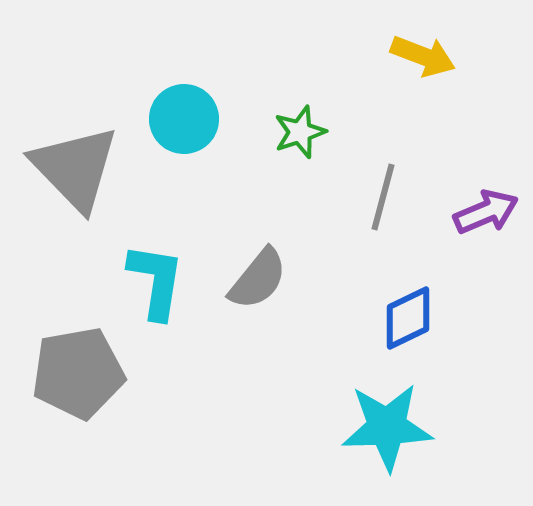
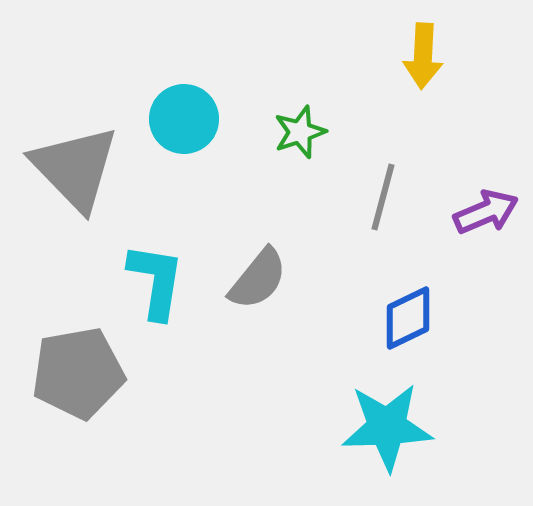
yellow arrow: rotated 72 degrees clockwise
